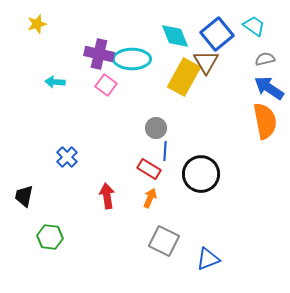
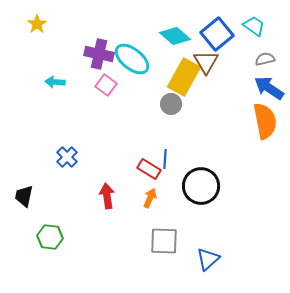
yellow star: rotated 18 degrees counterclockwise
cyan diamond: rotated 28 degrees counterclockwise
cyan ellipse: rotated 39 degrees clockwise
gray circle: moved 15 px right, 24 px up
blue line: moved 8 px down
black circle: moved 12 px down
gray square: rotated 24 degrees counterclockwise
blue triangle: rotated 20 degrees counterclockwise
